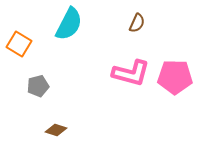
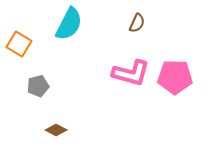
brown diamond: rotated 10 degrees clockwise
